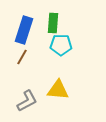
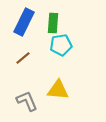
blue rectangle: moved 8 px up; rotated 8 degrees clockwise
cyan pentagon: rotated 10 degrees counterclockwise
brown line: moved 1 px right, 1 px down; rotated 21 degrees clockwise
gray L-shape: rotated 85 degrees counterclockwise
